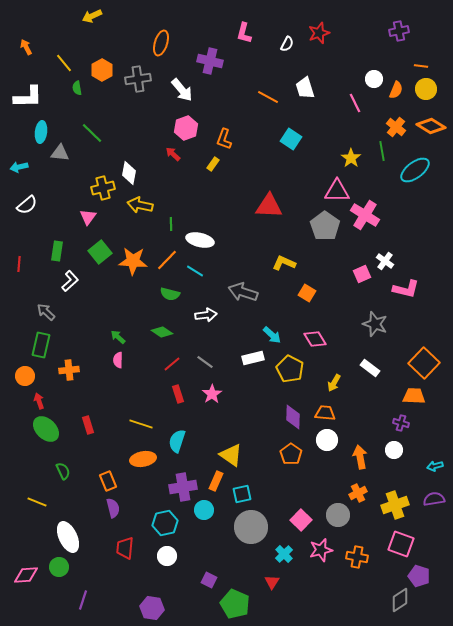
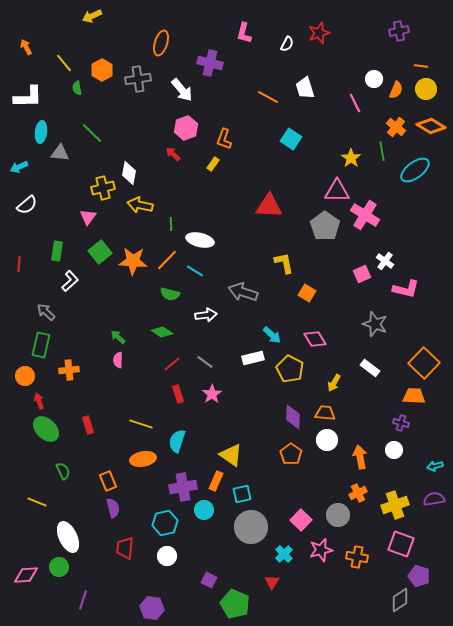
purple cross at (210, 61): moved 2 px down
cyan arrow at (19, 167): rotated 12 degrees counterclockwise
yellow L-shape at (284, 263): rotated 55 degrees clockwise
